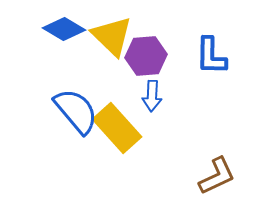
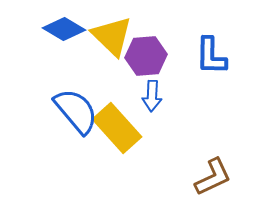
brown L-shape: moved 4 px left, 1 px down
